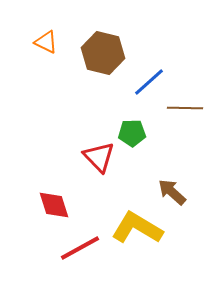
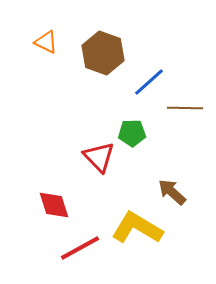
brown hexagon: rotated 6 degrees clockwise
